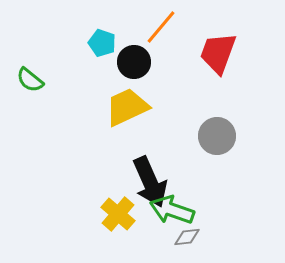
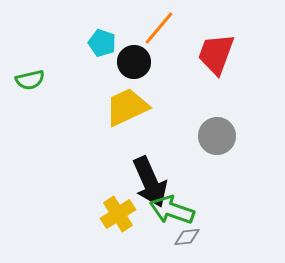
orange line: moved 2 px left, 1 px down
red trapezoid: moved 2 px left, 1 px down
green semicircle: rotated 52 degrees counterclockwise
yellow cross: rotated 16 degrees clockwise
